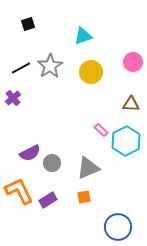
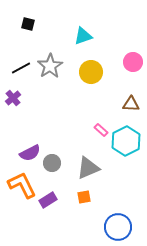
black square: rotated 32 degrees clockwise
orange L-shape: moved 3 px right, 6 px up
